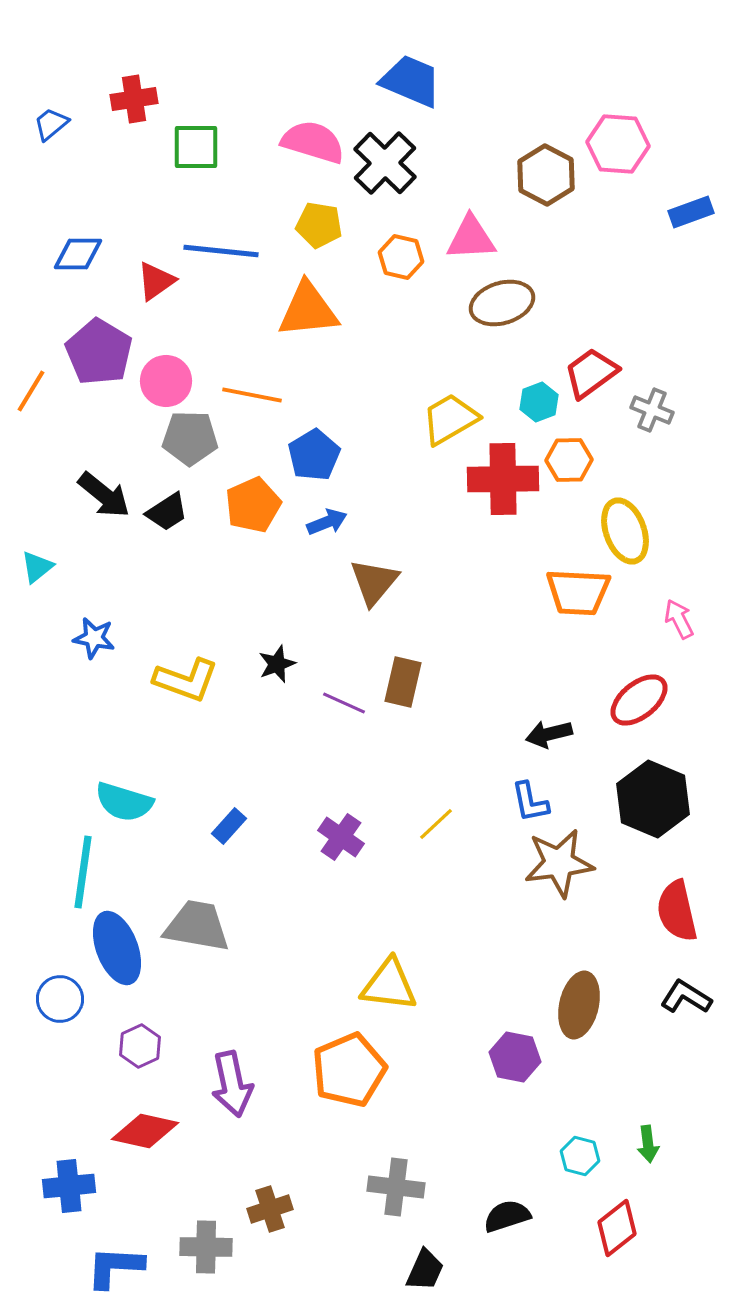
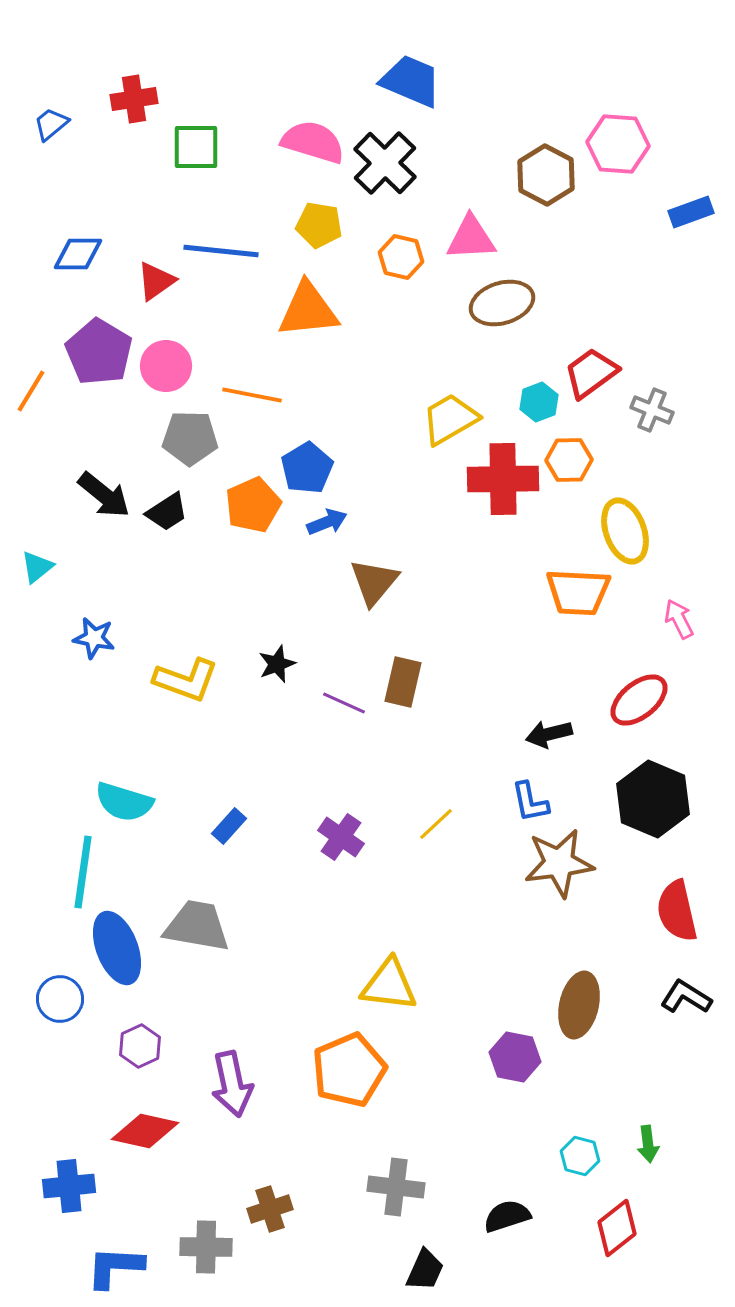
pink circle at (166, 381): moved 15 px up
blue pentagon at (314, 455): moved 7 px left, 13 px down
